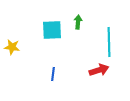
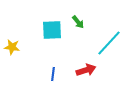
green arrow: rotated 136 degrees clockwise
cyan line: moved 1 px down; rotated 44 degrees clockwise
red arrow: moved 13 px left
